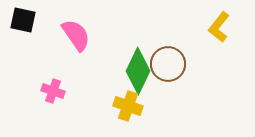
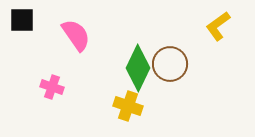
black square: moved 1 px left; rotated 12 degrees counterclockwise
yellow L-shape: moved 1 px left, 1 px up; rotated 16 degrees clockwise
brown circle: moved 2 px right
green diamond: moved 3 px up
pink cross: moved 1 px left, 4 px up
